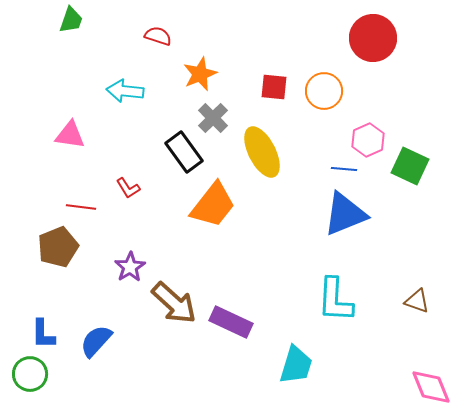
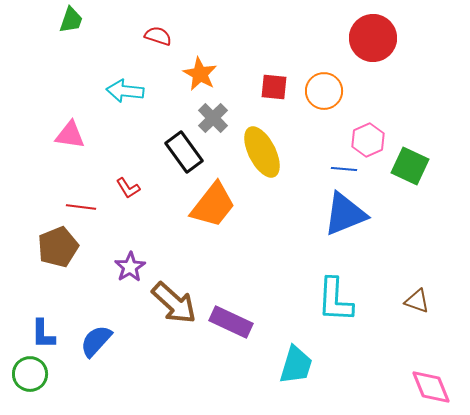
orange star: rotated 20 degrees counterclockwise
